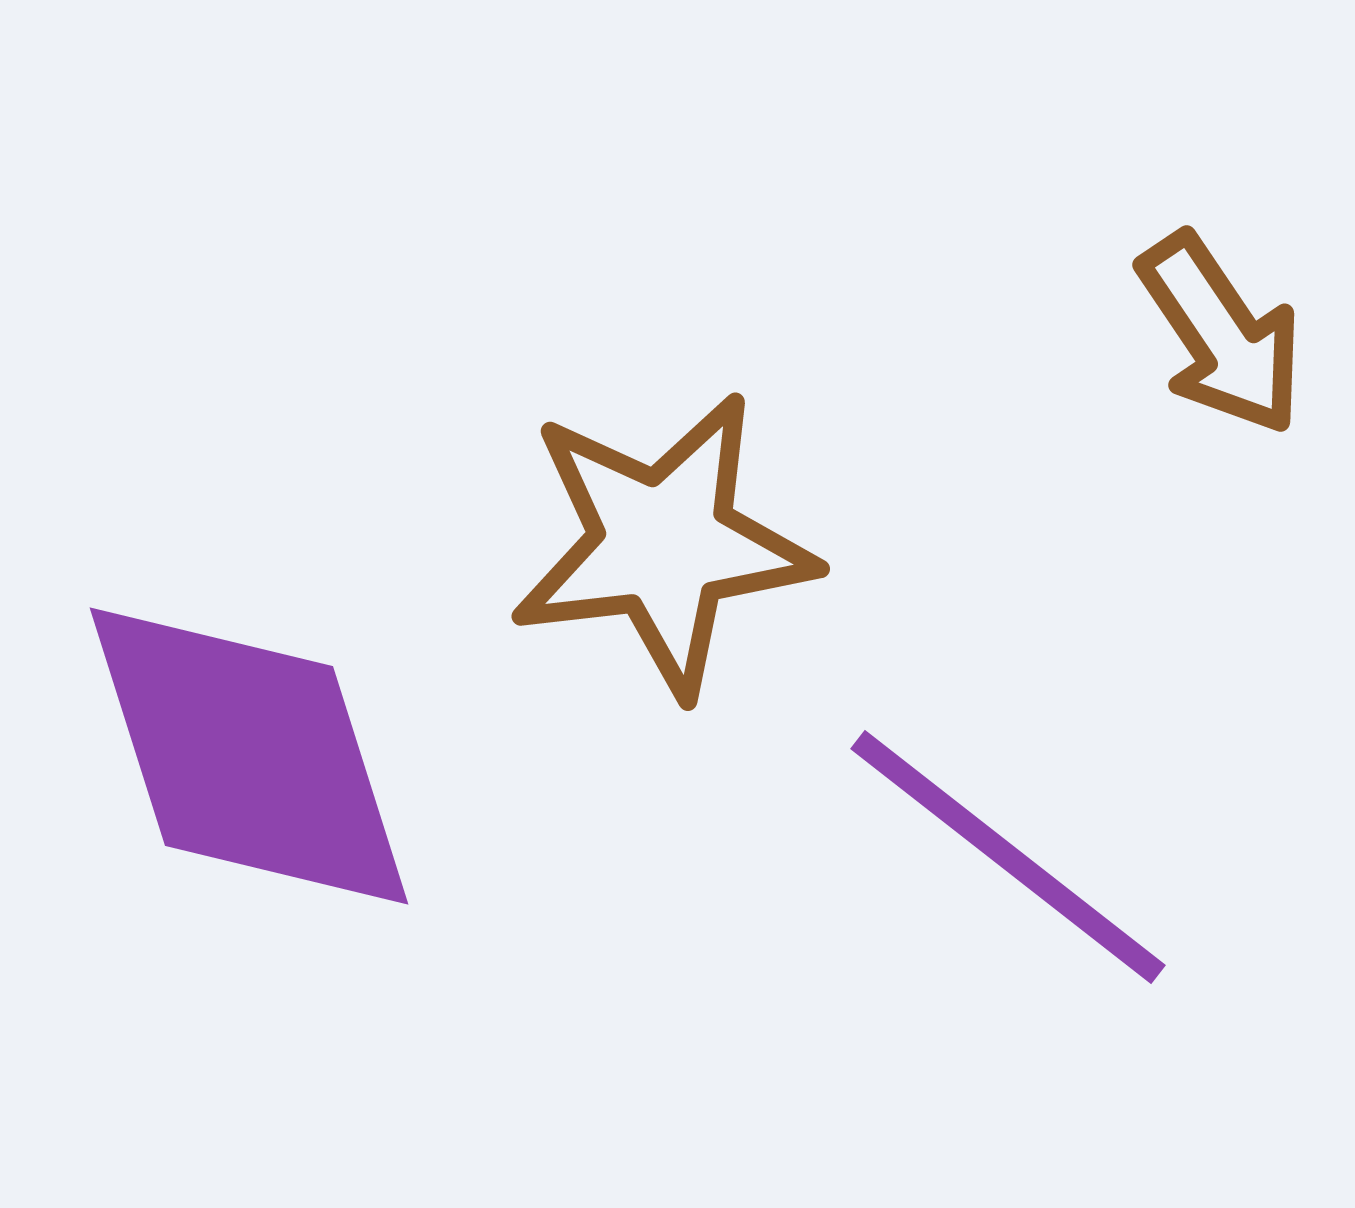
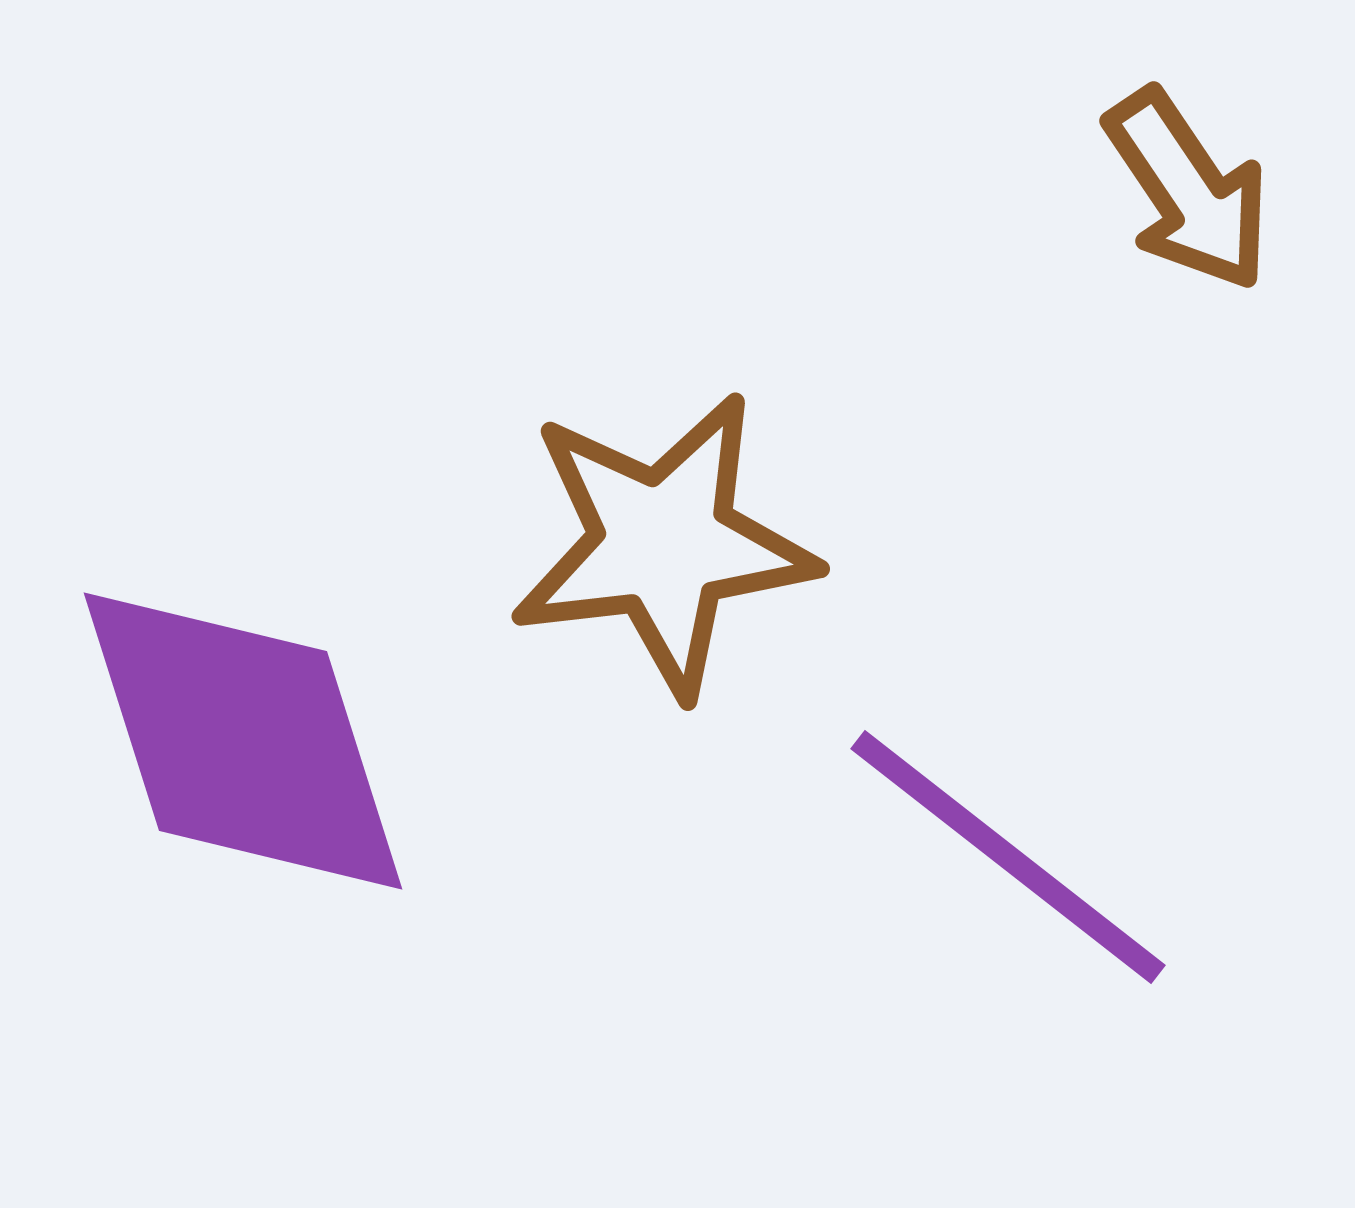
brown arrow: moved 33 px left, 144 px up
purple diamond: moved 6 px left, 15 px up
